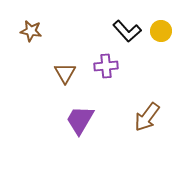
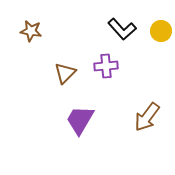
black L-shape: moved 5 px left, 2 px up
brown triangle: rotated 15 degrees clockwise
